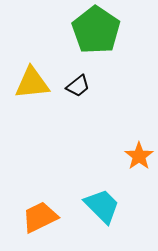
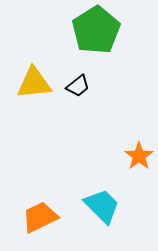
green pentagon: rotated 6 degrees clockwise
yellow triangle: moved 2 px right
